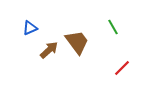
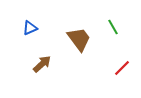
brown trapezoid: moved 2 px right, 3 px up
brown arrow: moved 7 px left, 14 px down
